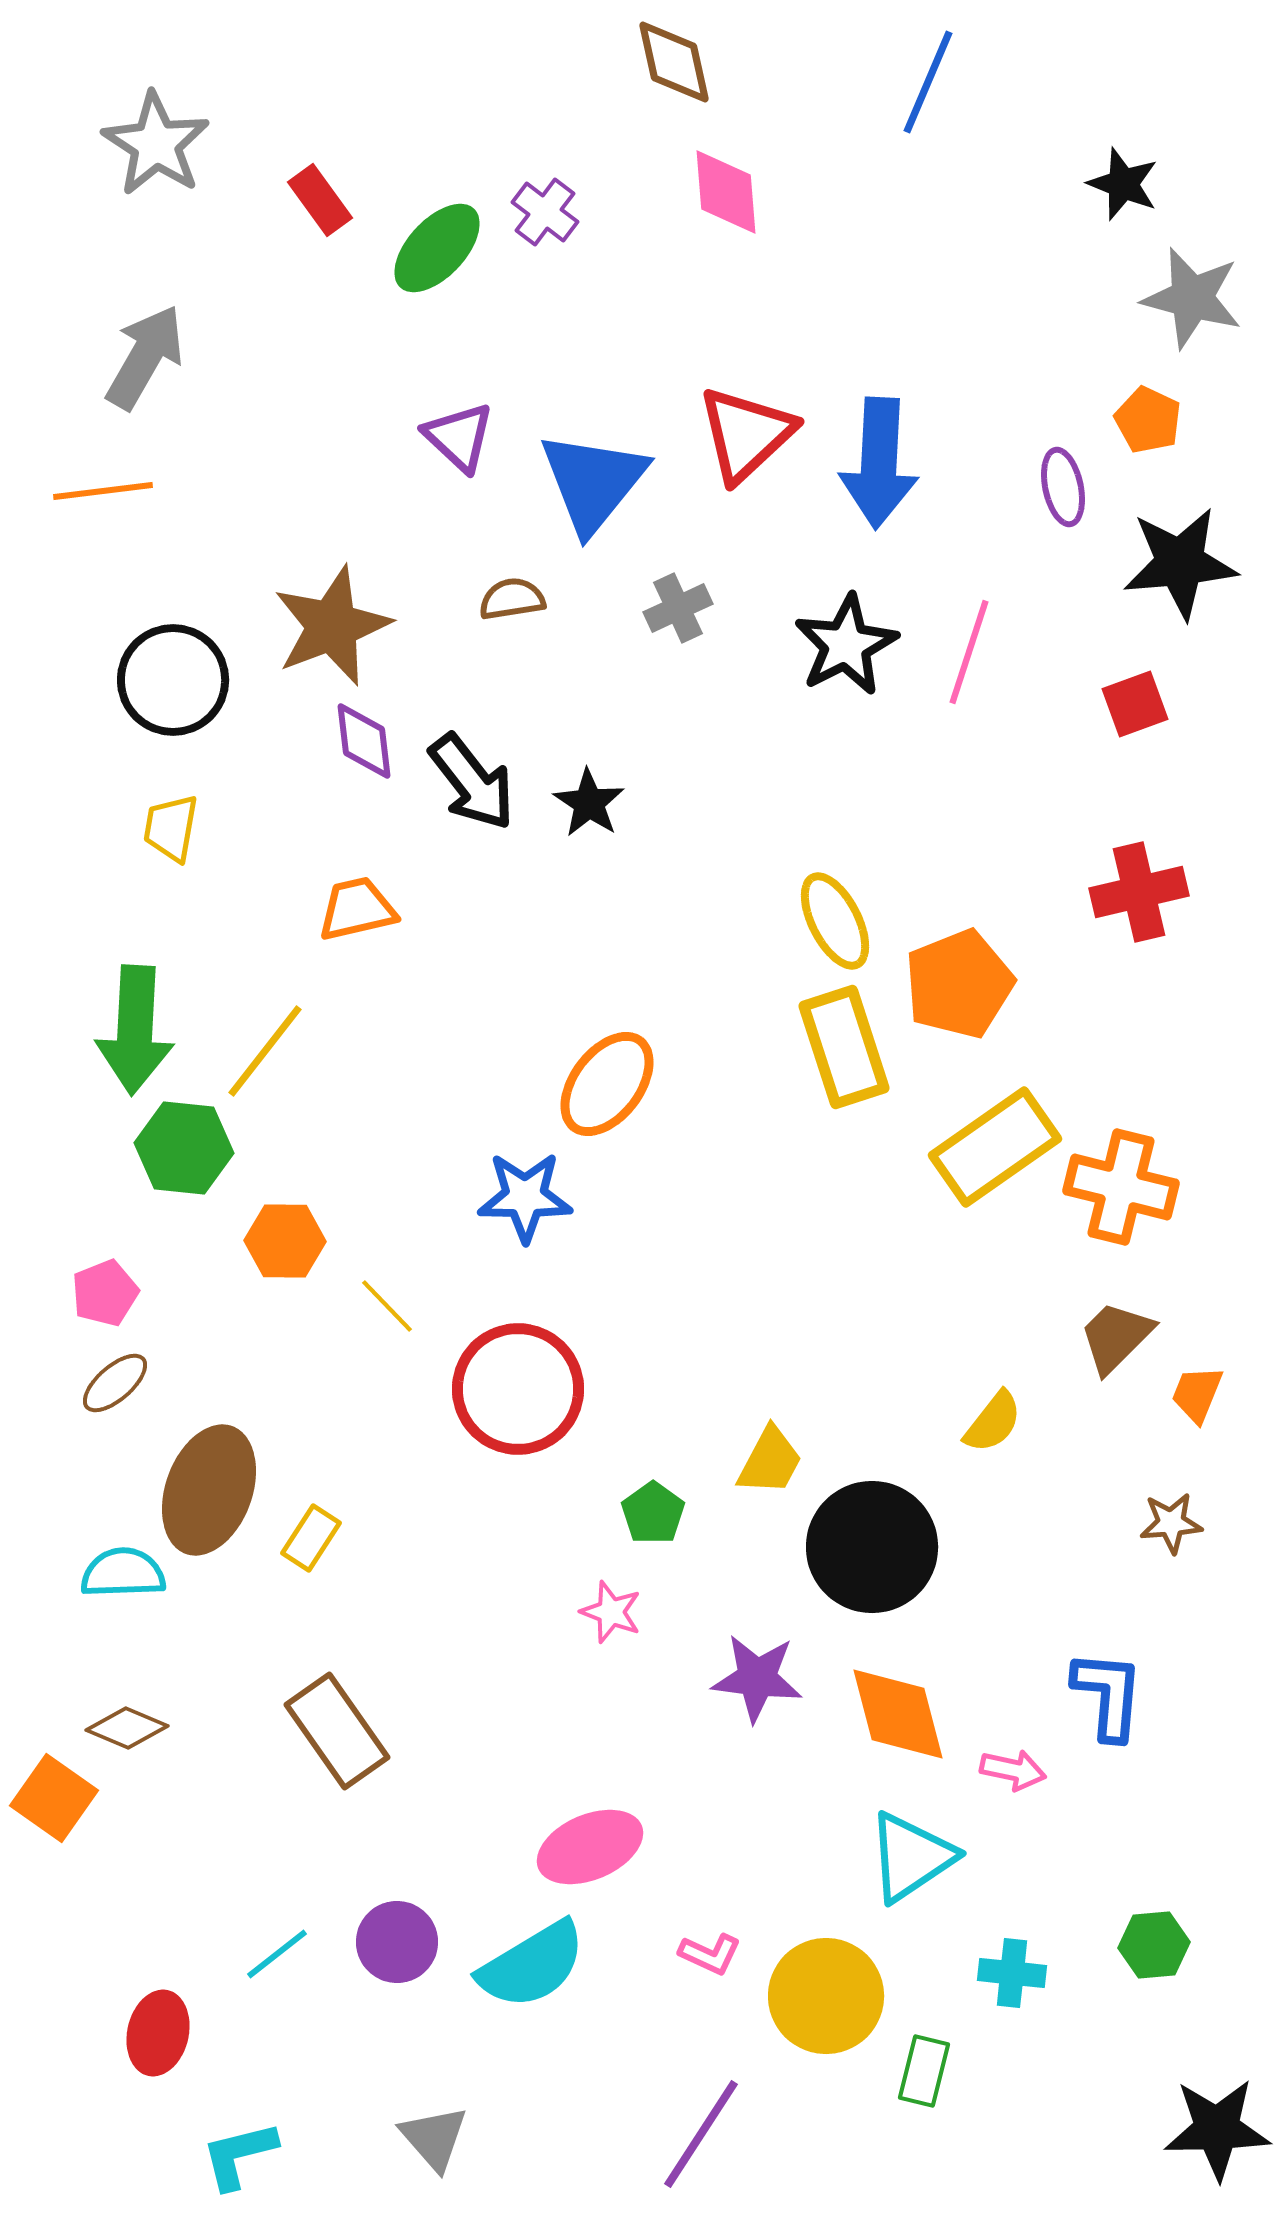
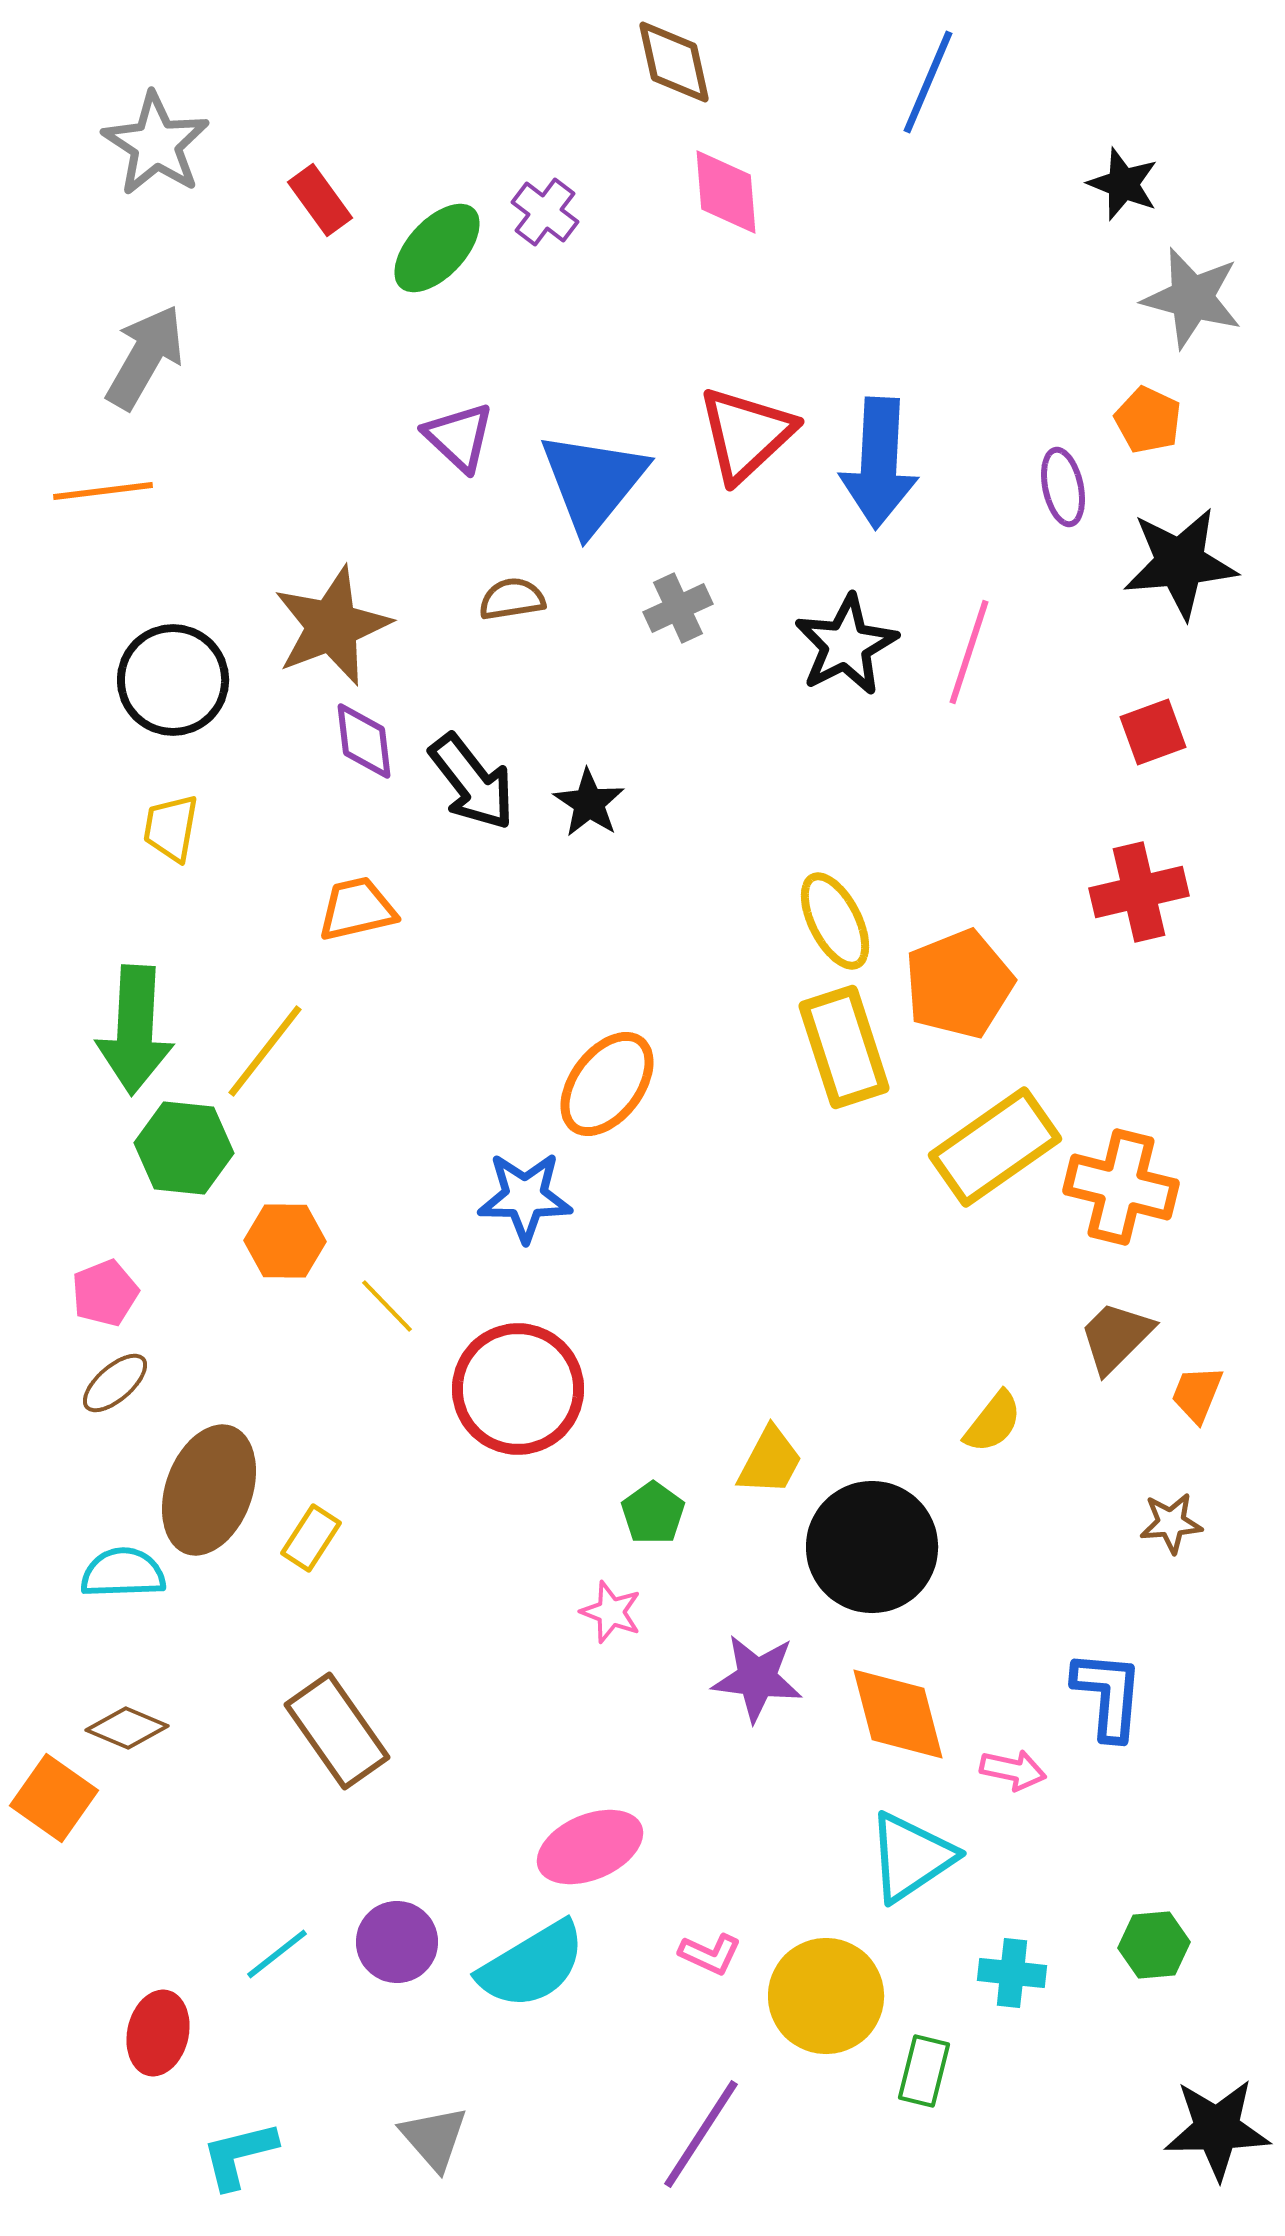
red square at (1135, 704): moved 18 px right, 28 px down
